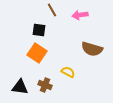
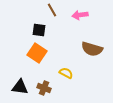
yellow semicircle: moved 2 px left, 1 px down
brown cross: moved 1 px left, 3 px down
